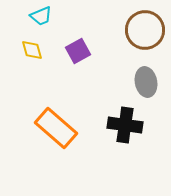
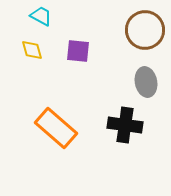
cyan trapezoid: rotated 130 degrees counterclockwise
purple square: rotated 35 degrees clockwise
